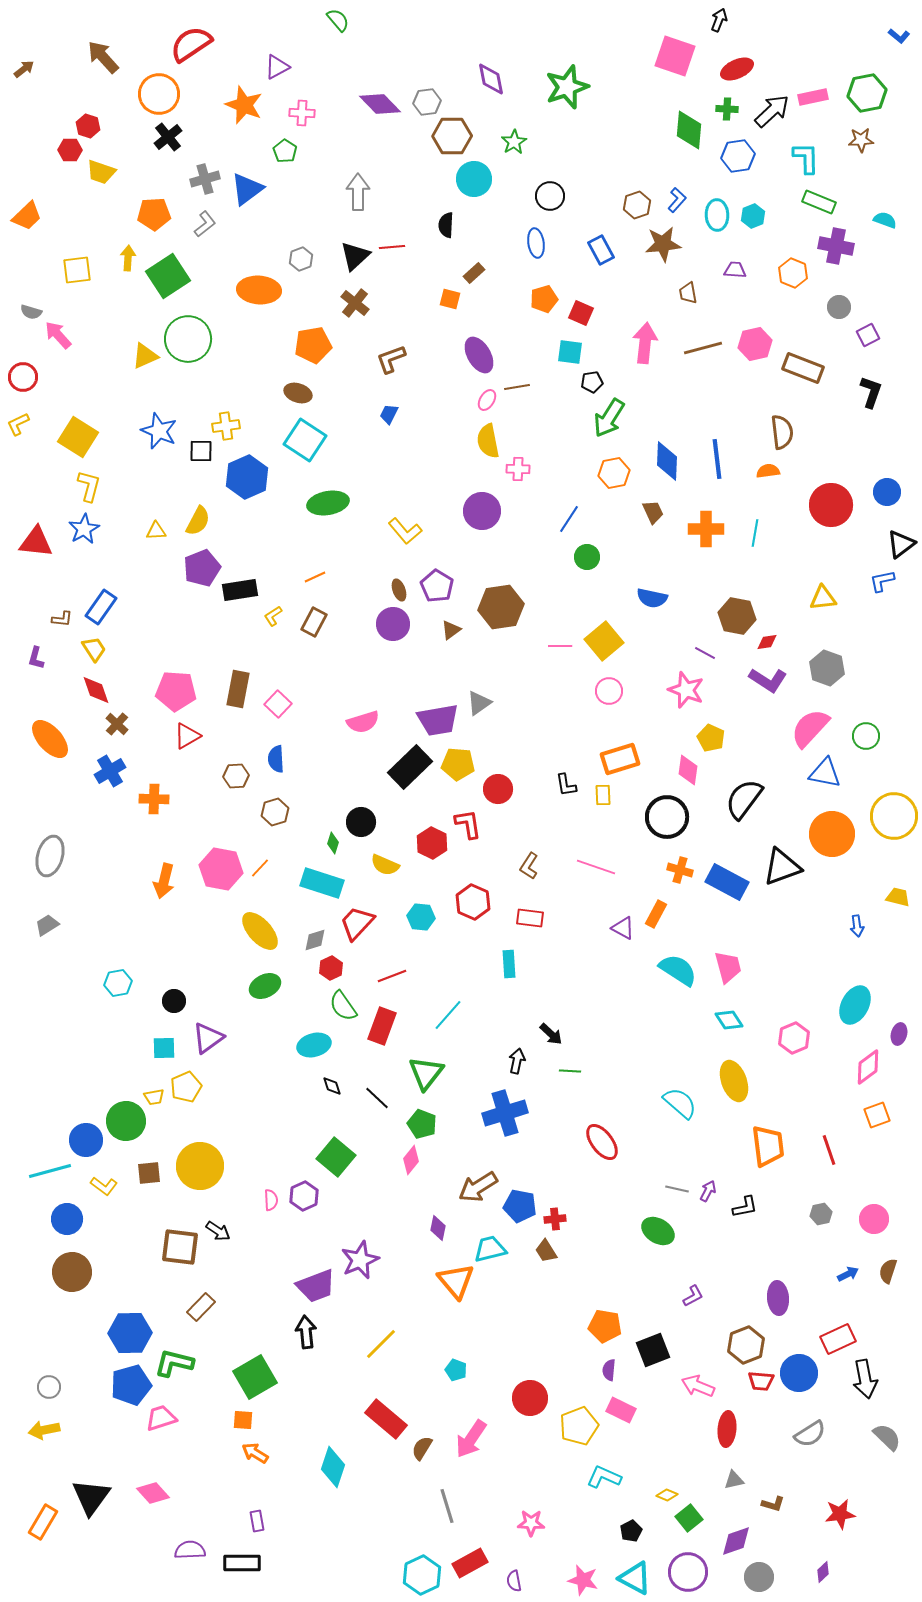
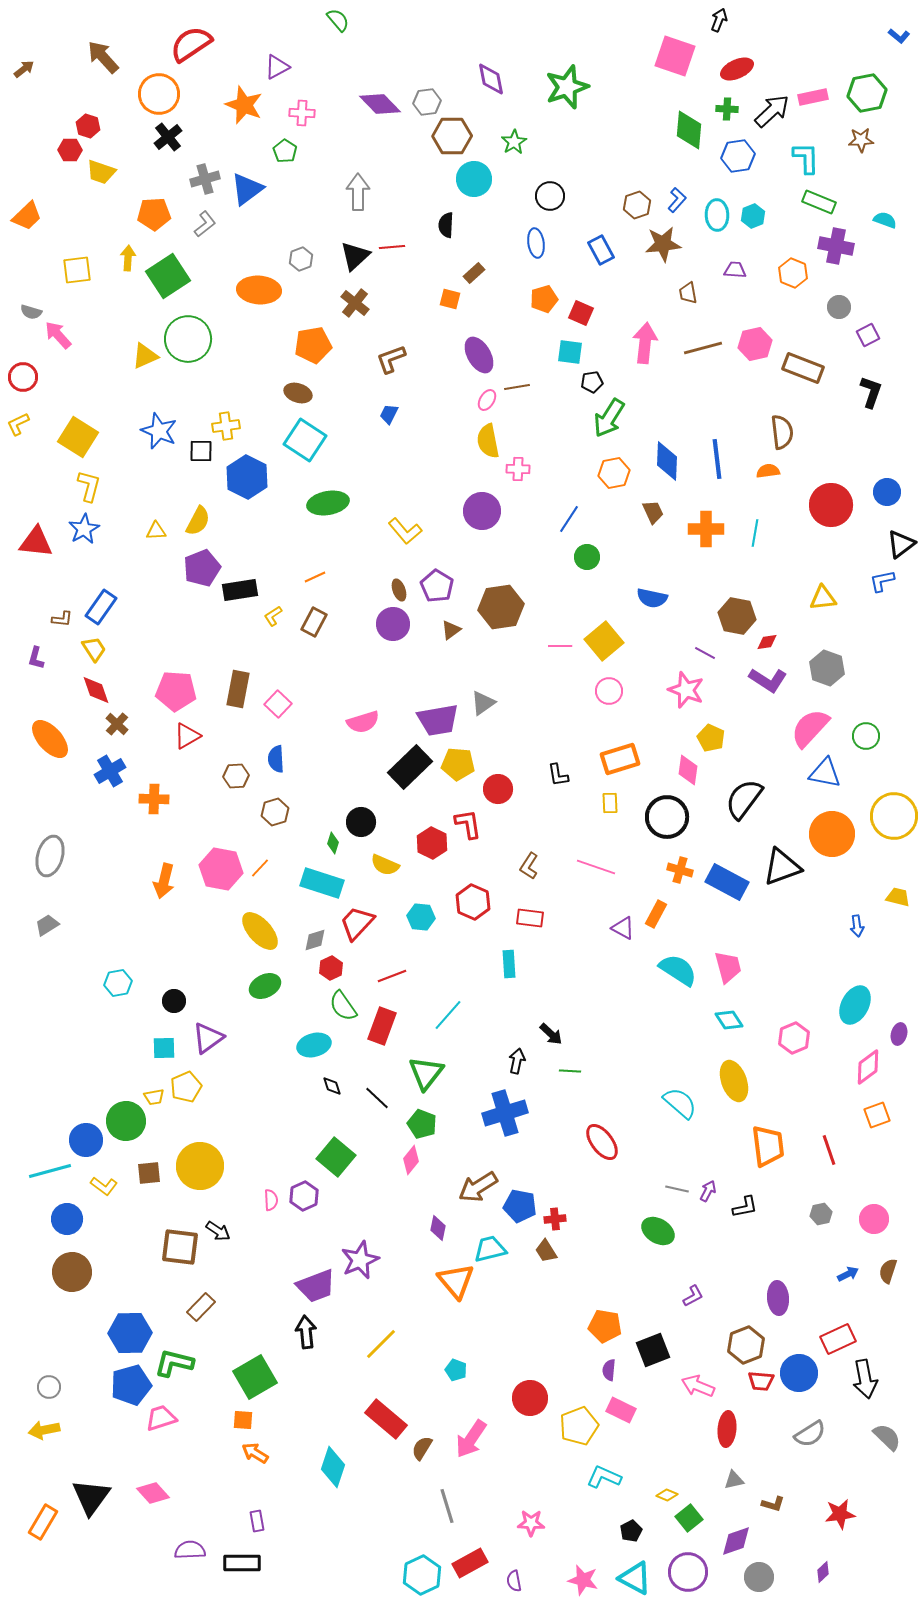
blue hexagon at (247, 477): rotated 9 degrees counterclockwise
gray triangle at (479, 703): moved 4 px right
black L-shape at (566, 785): moved 8 px left, 10 px up
yellow rectangle at (603, 795): moved 7 px right, 8 px down
